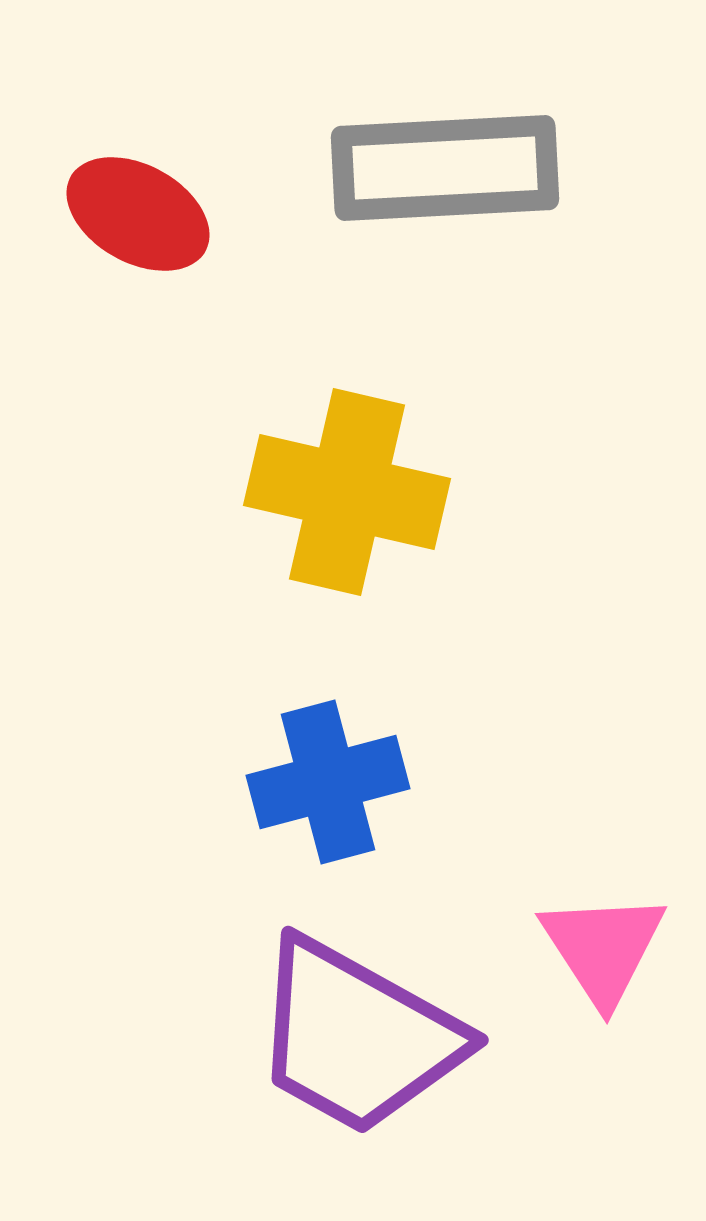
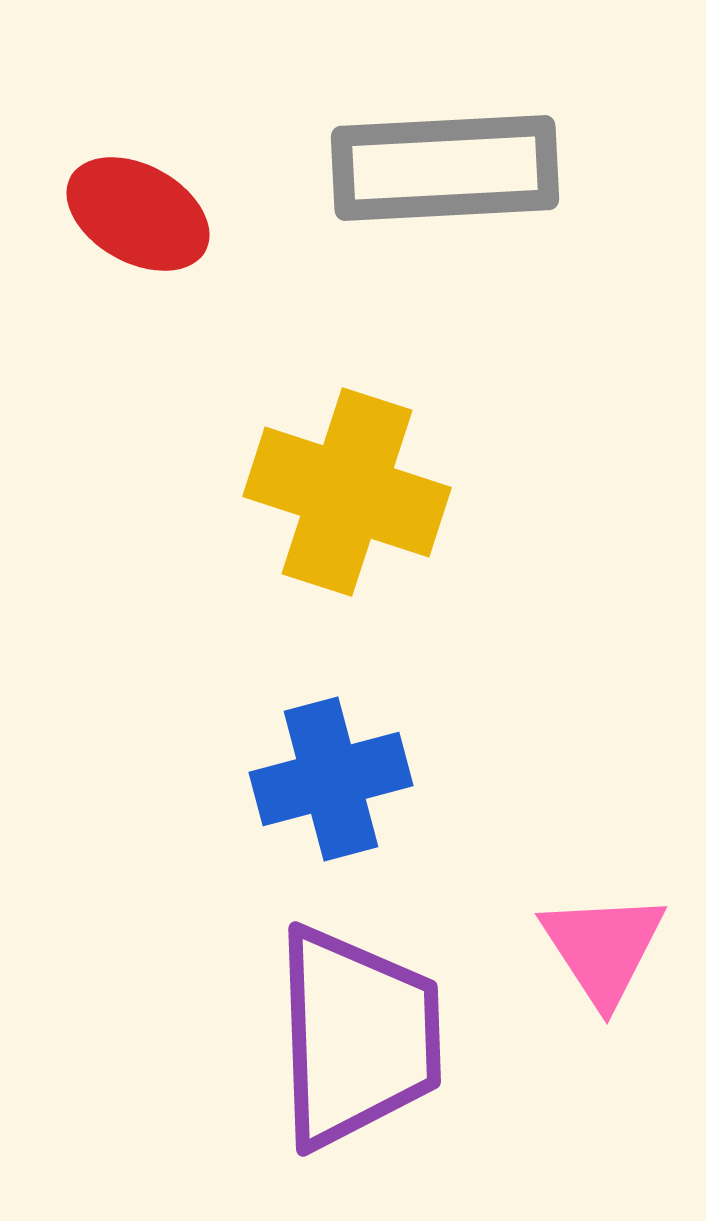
yellow cross: rotated 5 degrees clockwise
blue cross: moved 3 px right, 3 px up
purple trapezoid: rotated 121 degrees counterclockwise
